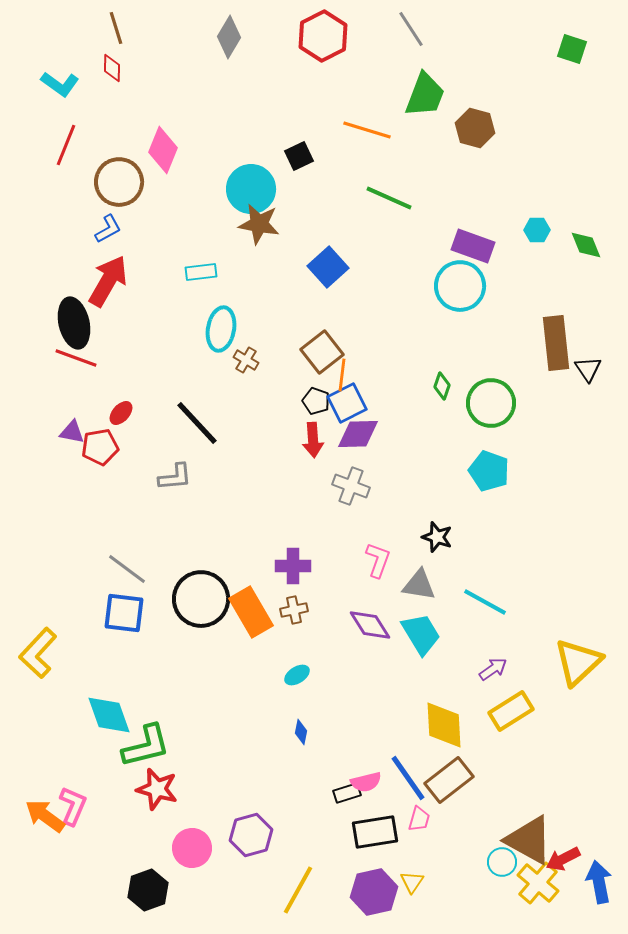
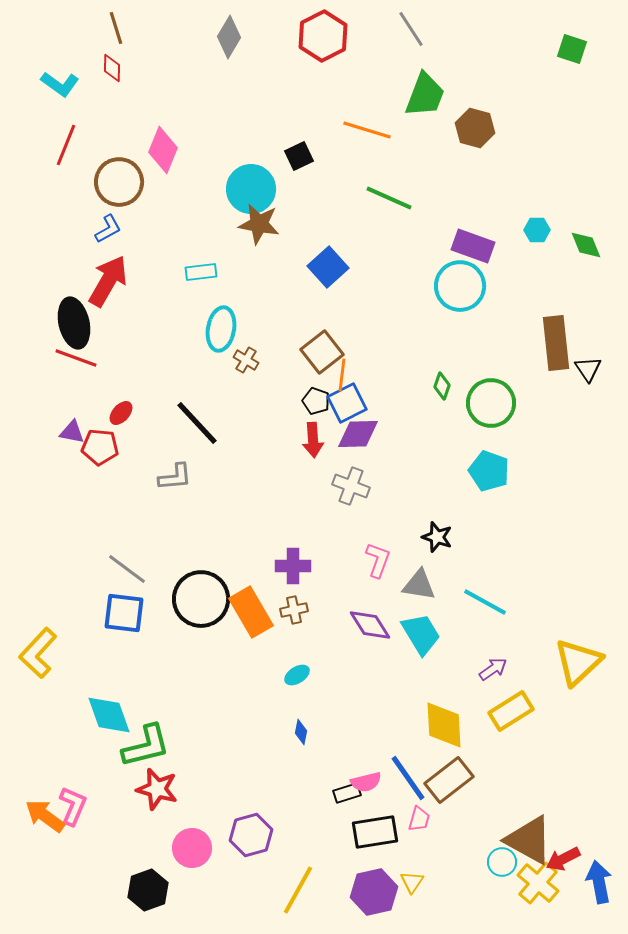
red pentagon at (100, 447): rotated 15 degrees clockwise
